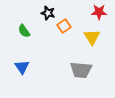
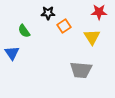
black star: rotated 16 degrees counterclockwise
blue triangle: moved 10 px left, 14 px up
